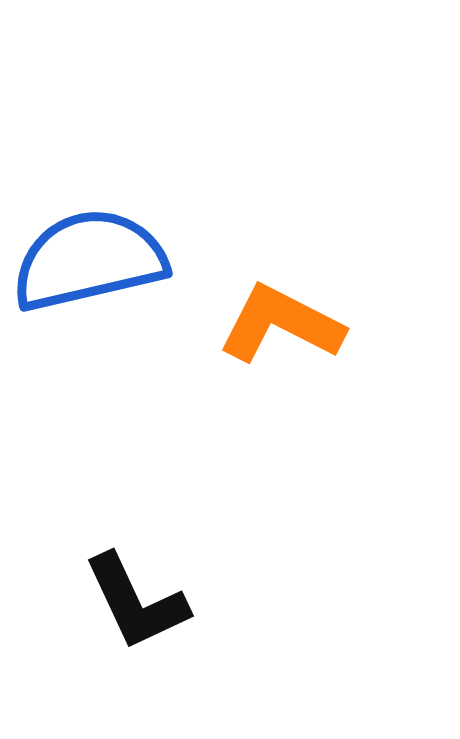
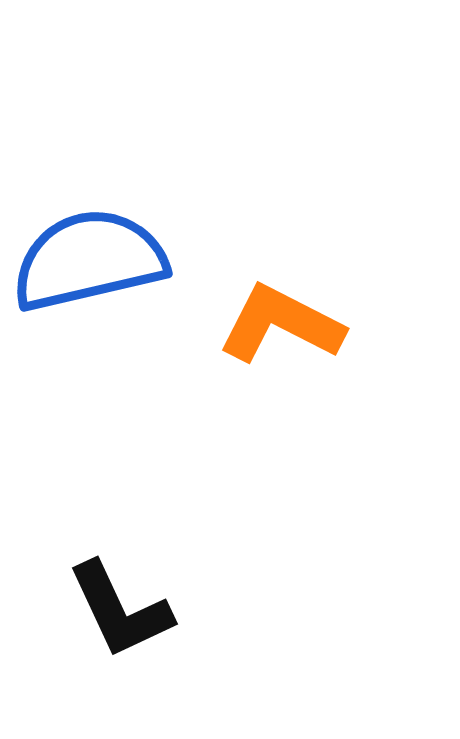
black L-shape: moved 16 px left, 8 px down
